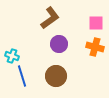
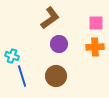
orange cross: rotated 18 degrees counterclockwise
